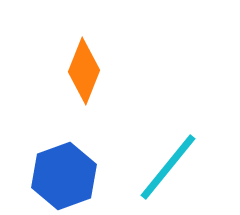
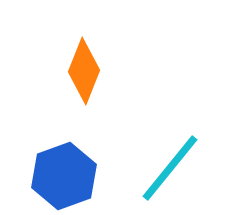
cyan line: moved 2 px right, 1 px down
